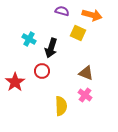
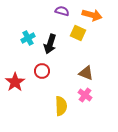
cyan cross: moved 1 px left, 1 px up; rotated 32 degrees clockwise
black arrow: moved 1 px left, 4 px up
